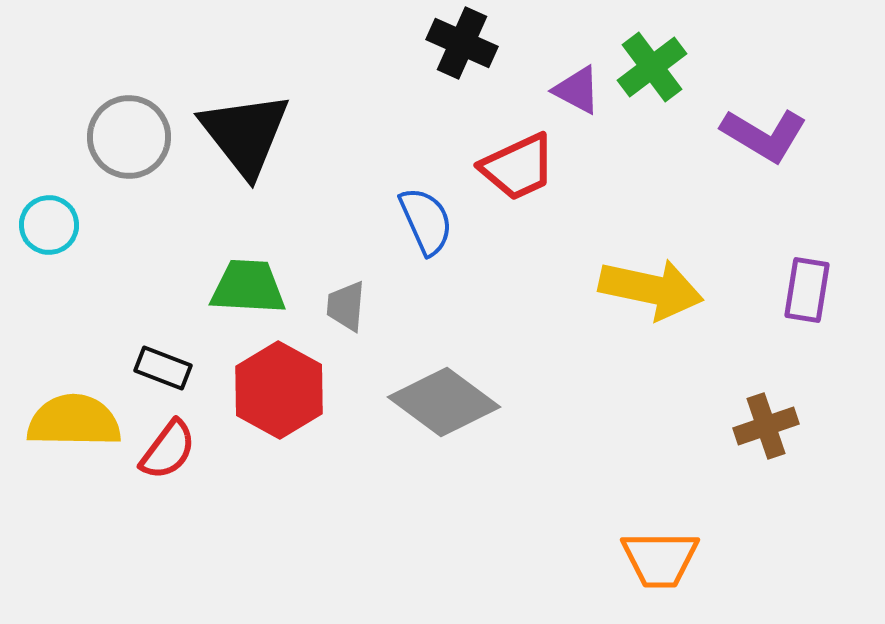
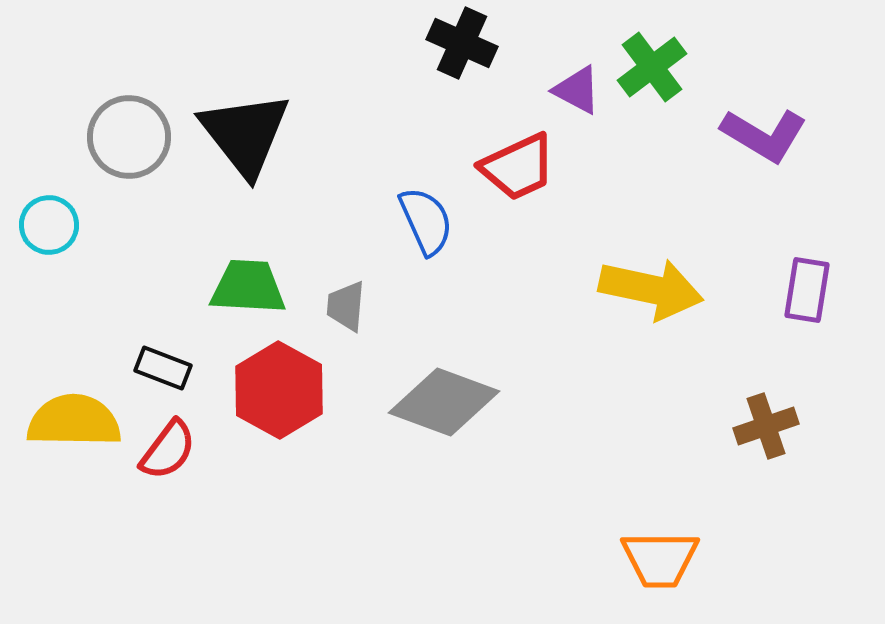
gray diamond: rotated 16 degrees counterclockwise
